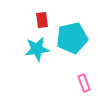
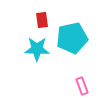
cyan star: rotated 10 degrees clockwise
pink rectangle: moved 2 px left, 3 px down
